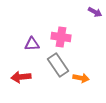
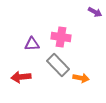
gray rectangle: rotated 10 degrees counterclockwise
